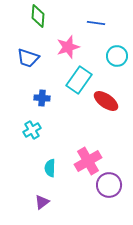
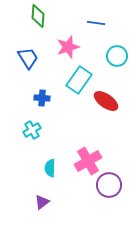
blue trapezoid: rotated 140 degrees counterclockwise
